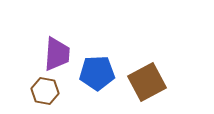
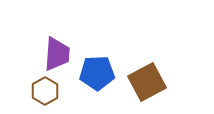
brown hexagon: rotated 20 degrees clockwise
